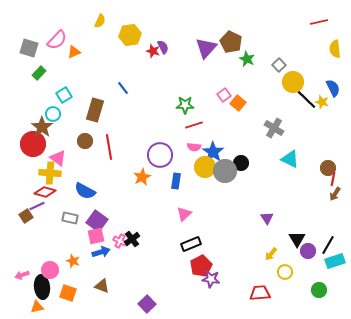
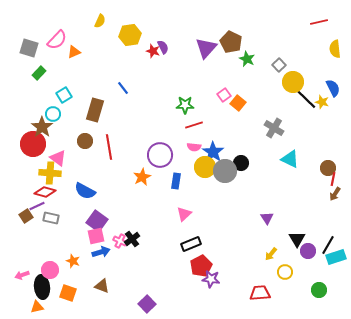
gray rectangle at (70, 218): moved 19 px left
cyan rectangle at (335, 261): moved 1 px right, 4 px up
